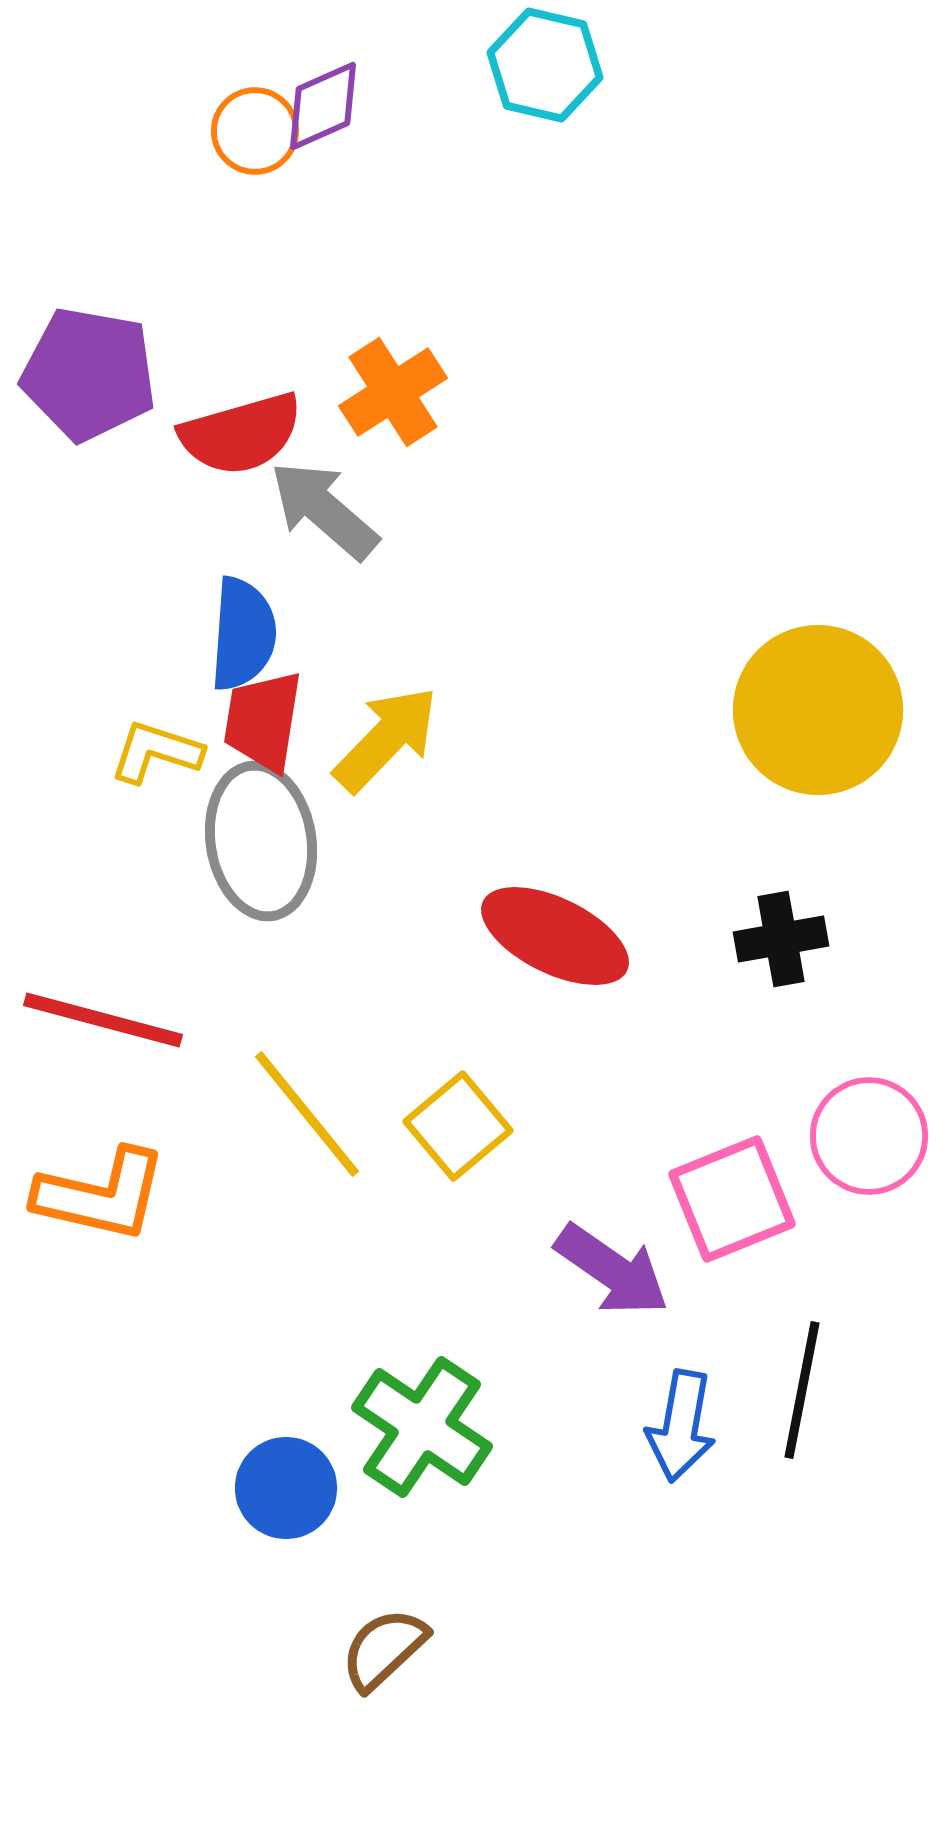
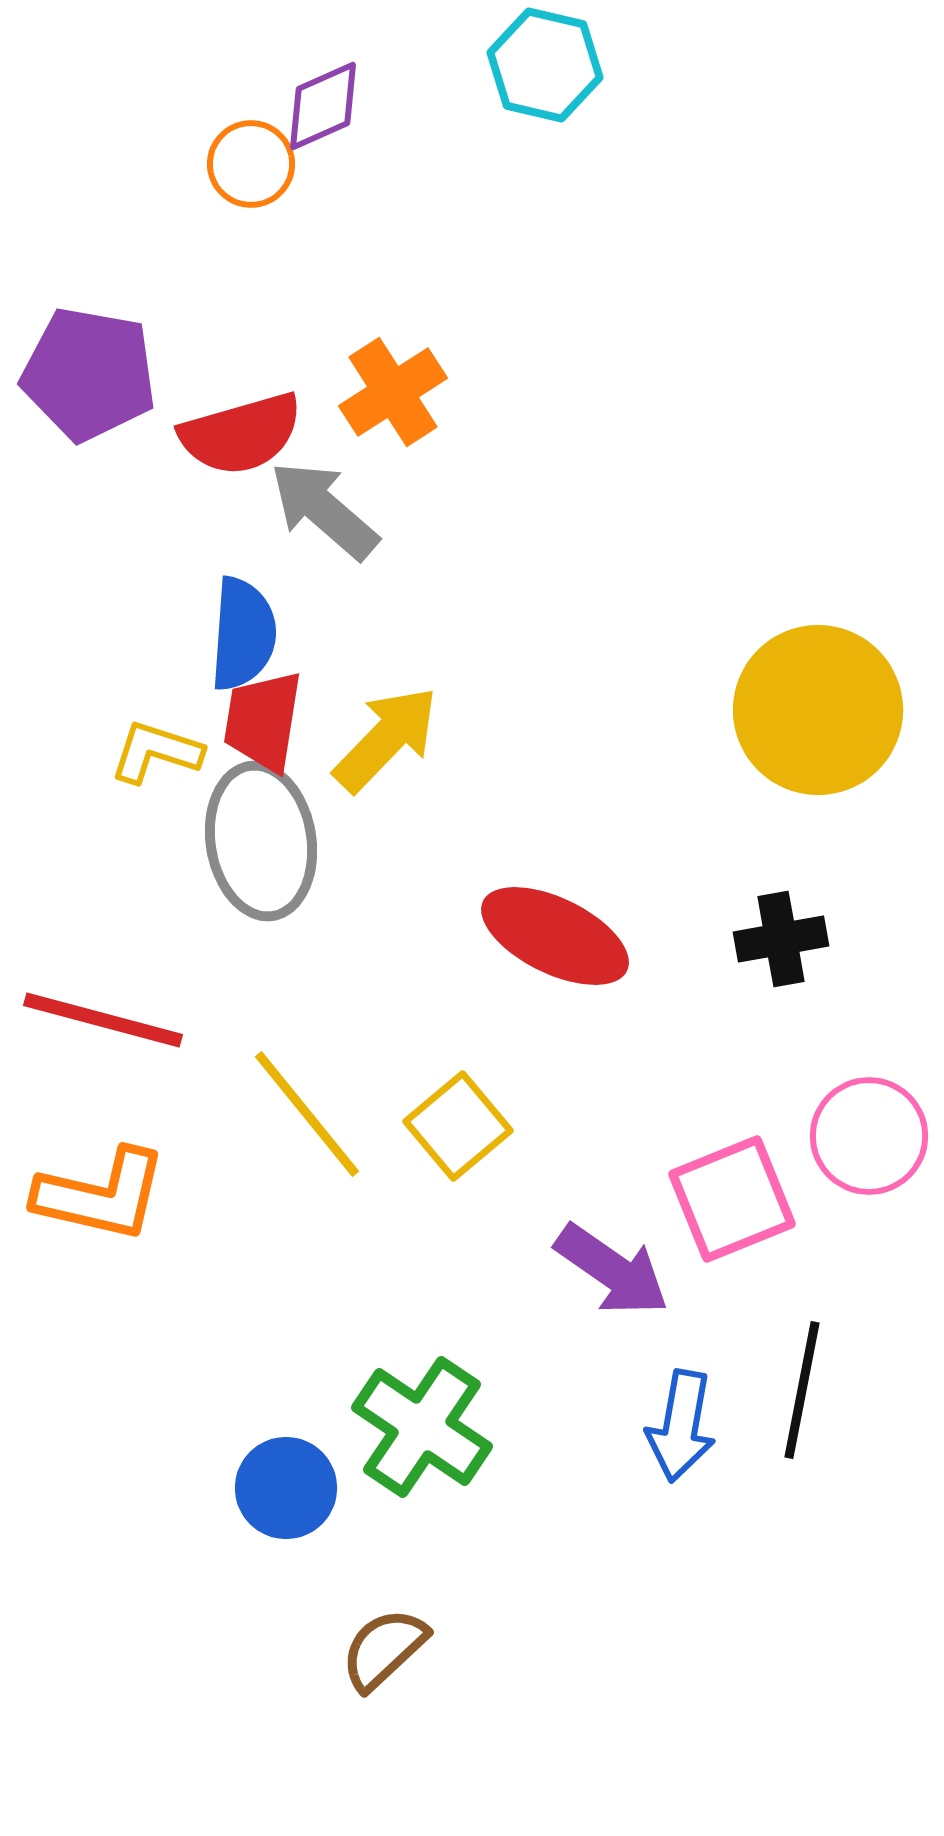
orange circle: moved 4 px left, 33 px down
